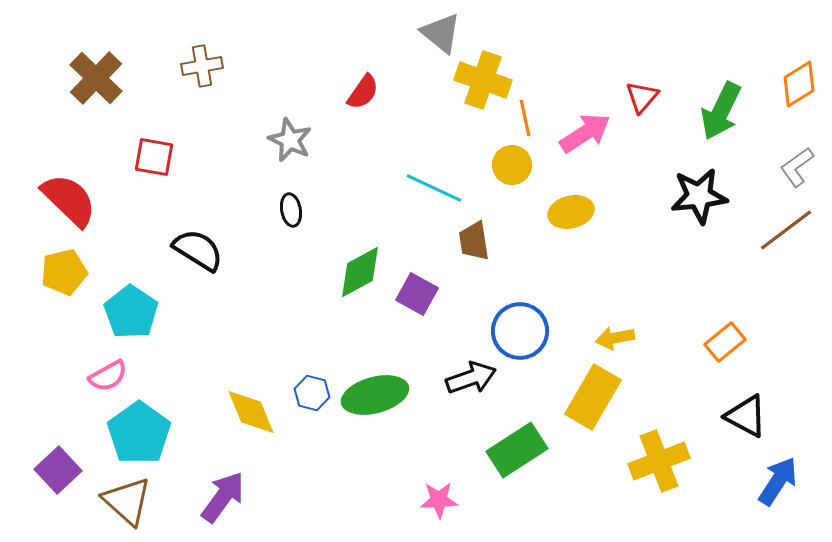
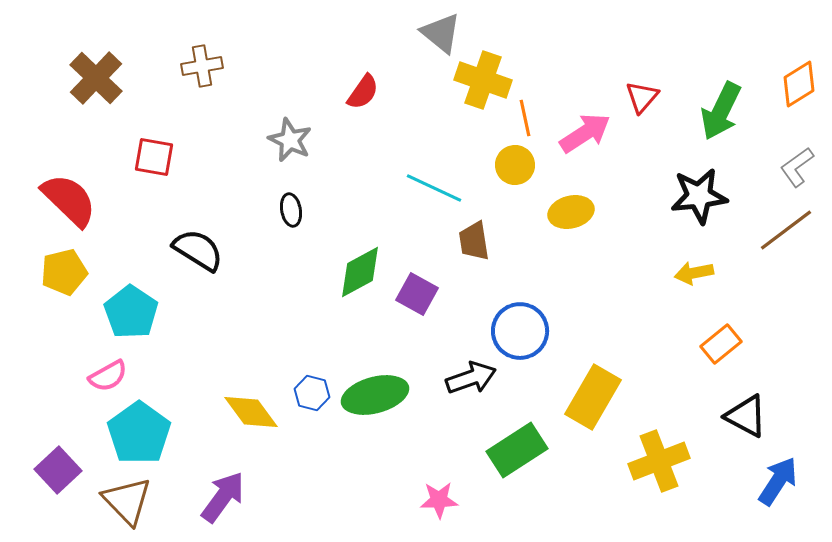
yellow circle at (512, 165): moved 3 px right
yellow arrow at (615, 338): moved 79 px right, 65 px up
orange rectangle at (725, 342): moved 4 px left, 2 px down
yellow diamond at (251, 412): rotated 14 degrees counterclockwise
brown triangle at (127, 501): rotated 4 degrees clockwise
